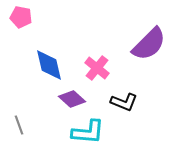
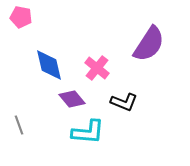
purple semicircle: rotated 12 degrees counterclockwise
purple diamond: rotated 8 degrees clockwise
